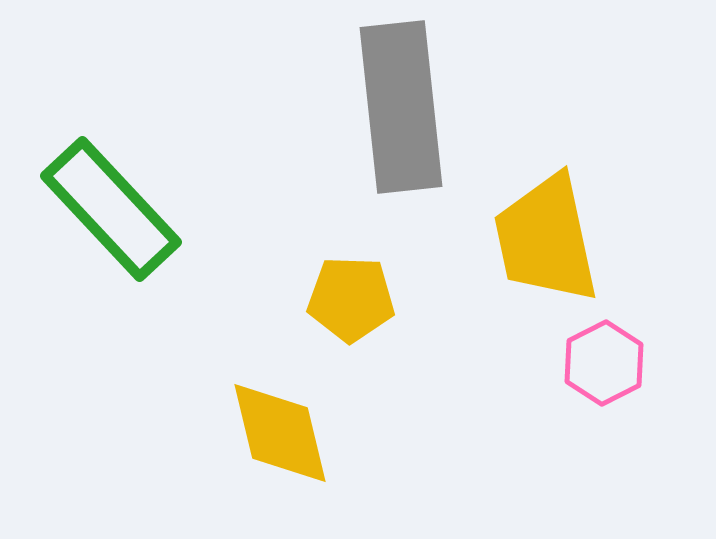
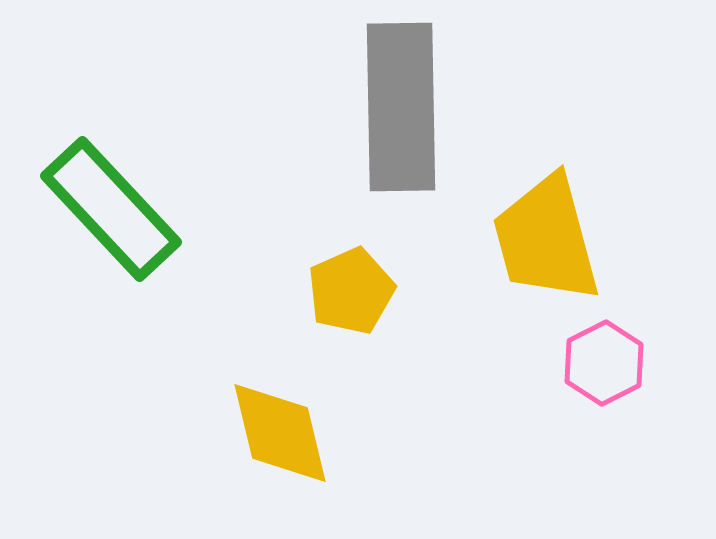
gray rectangle: rotated 5 degrees clockwise
yellow trapezoid: rotated 3 degrees counterclockwise
yellow pentagon: moved 8 px up; rotated 26 degrees counterclockwise
